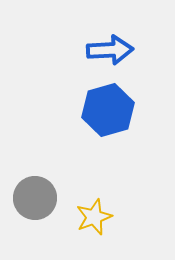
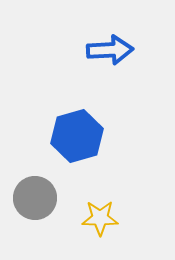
blue hexagon: moved 31 px left, 26 px down
yellow star: moved 6 px right, 1 px down; rotated 21 degrees clockwise
